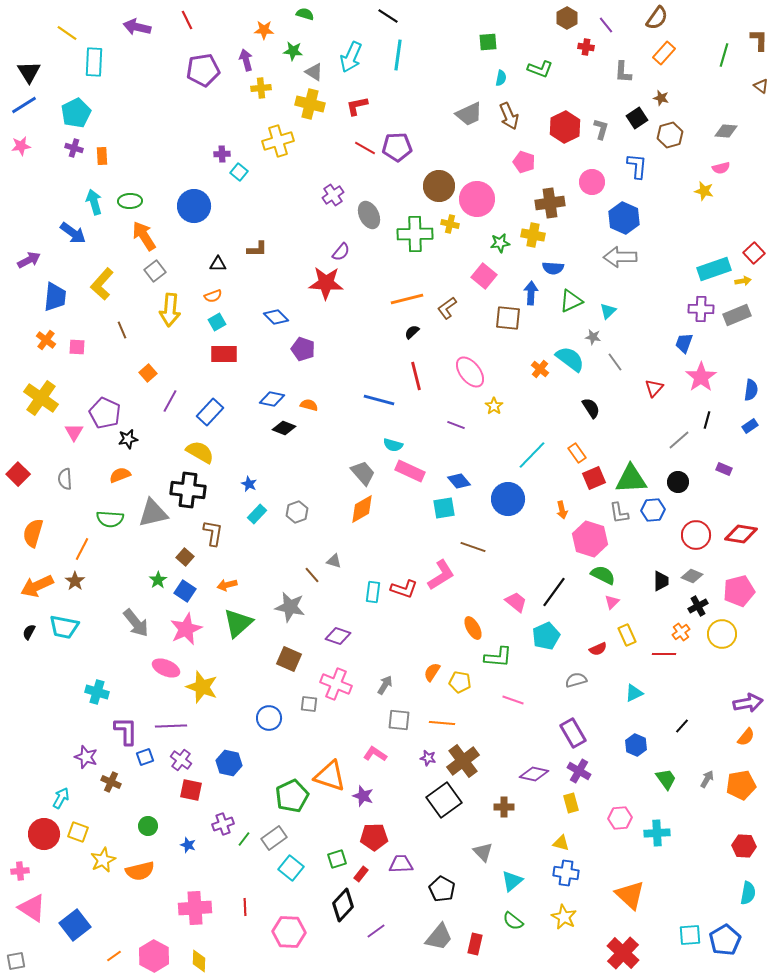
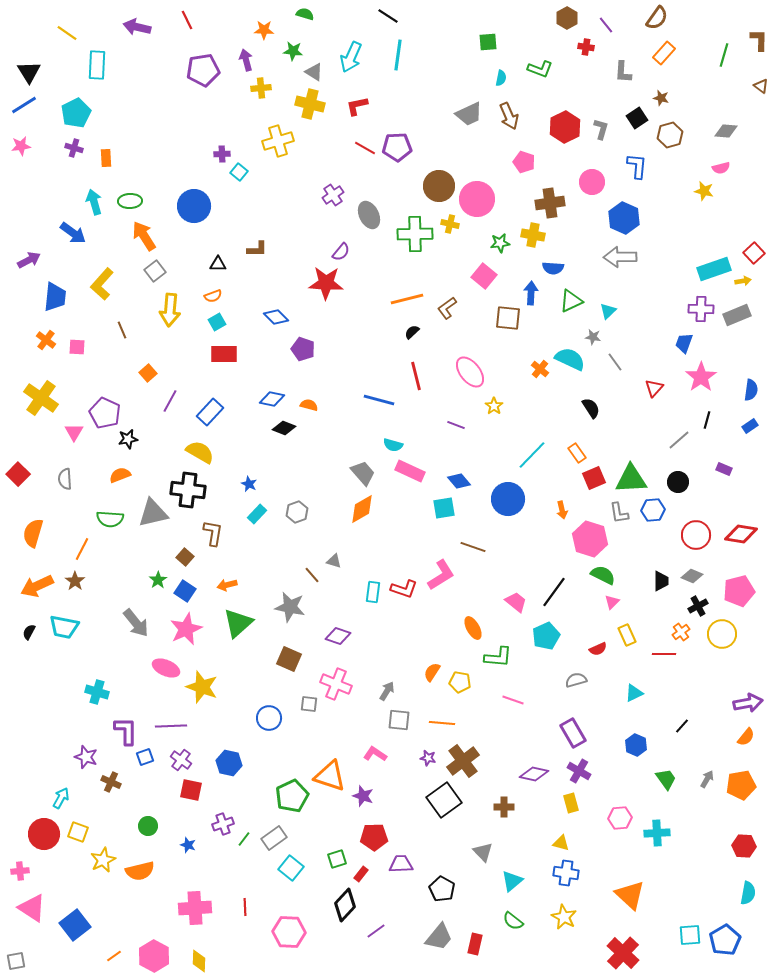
cyan rectangle at (94, 62): moved 3 px right, 3 px down
orange rectangle at (102, 156): moved 4 px right, 2 px down
cyan semicircle at (570, 359): rotated 12 degrees counterclockwise
gray arrow at (385, 685): moved 2 px right, 6 px down
black diamond at (343, 905): moved 2 px right
